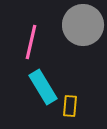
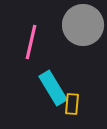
cyan rectangle: moved 10 px right, 1 px down
yellow rectangle: moved 2 px right, 2 px up
